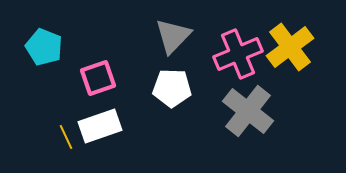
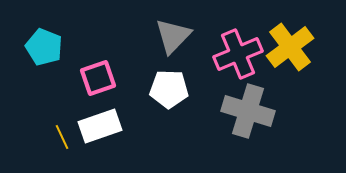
white pentagon: moved 3 px left, 1 px down
gray cross: rotated 21 degrees counterclockwise
yellow line: moved 4 px left
